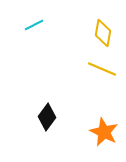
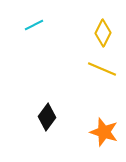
yellow diamond: rotated 16 degrees clockwise
orange star: rotated 8 degrees counterclockwise
